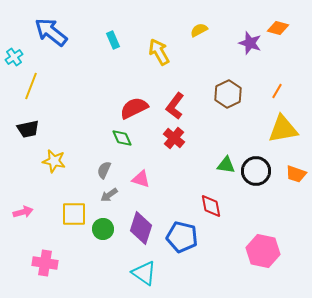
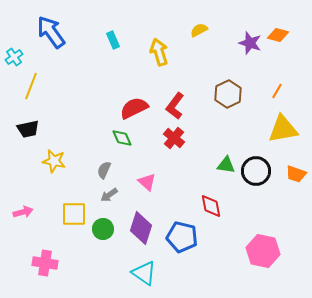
orange diamond: moved 7 px down
blue arrow: rotated 16 degrees clockwise
yellow arrow: rotated 12 degrees clockwise
pink triangle: moved 6 px right, 3 px down; rotated 24 degrees clockwise
